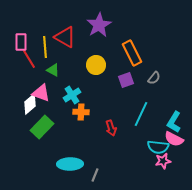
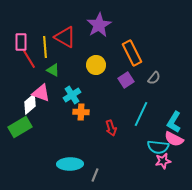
purple square: rotated 14 degrees counterclockwise
green rectangle: moved 22 px left; rotated 15 degrees clockwise
